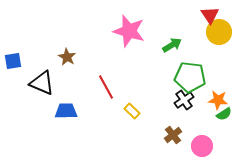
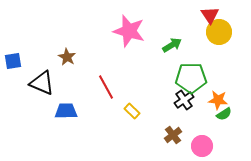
green pentagon: moved 1 px right, 1 px down; rotated 8 degrees counterclockwise
